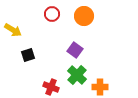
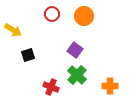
orange cross: moved 10 px right, 1 px up
